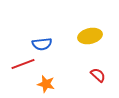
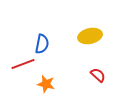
blue semicircle: rotated 72 degrees counterclockwise
